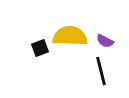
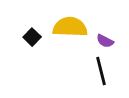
yellow semicircle: moved 9 px up
black square: moved 8 px left, 11 px up; rotated 24 degrees counterclockwise
